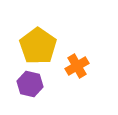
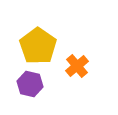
orange cross: rotated 10 degrees counterclockwise
